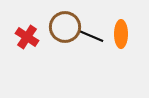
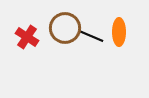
brown circle: moved 1 px down
orange ellipse: moved 2 px left, 2 px up
